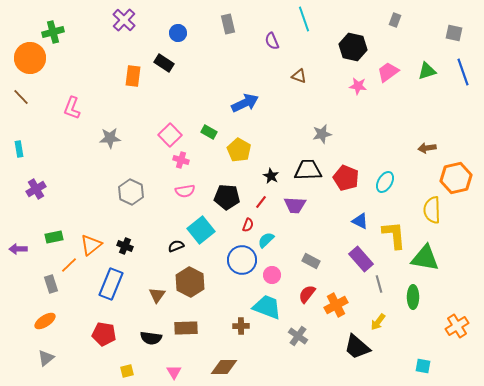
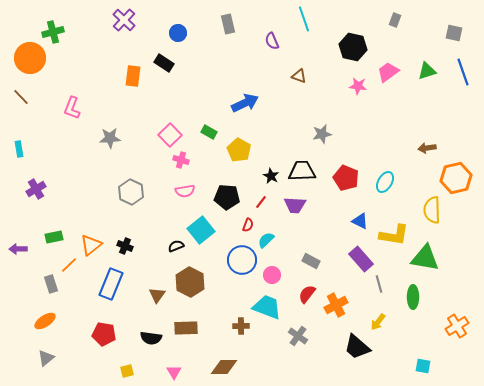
black trapezoid at (308, 170): moved 6 px left, 1 px down
yellow L-shape at (394, 235): rotated 104 degrees clockwise
